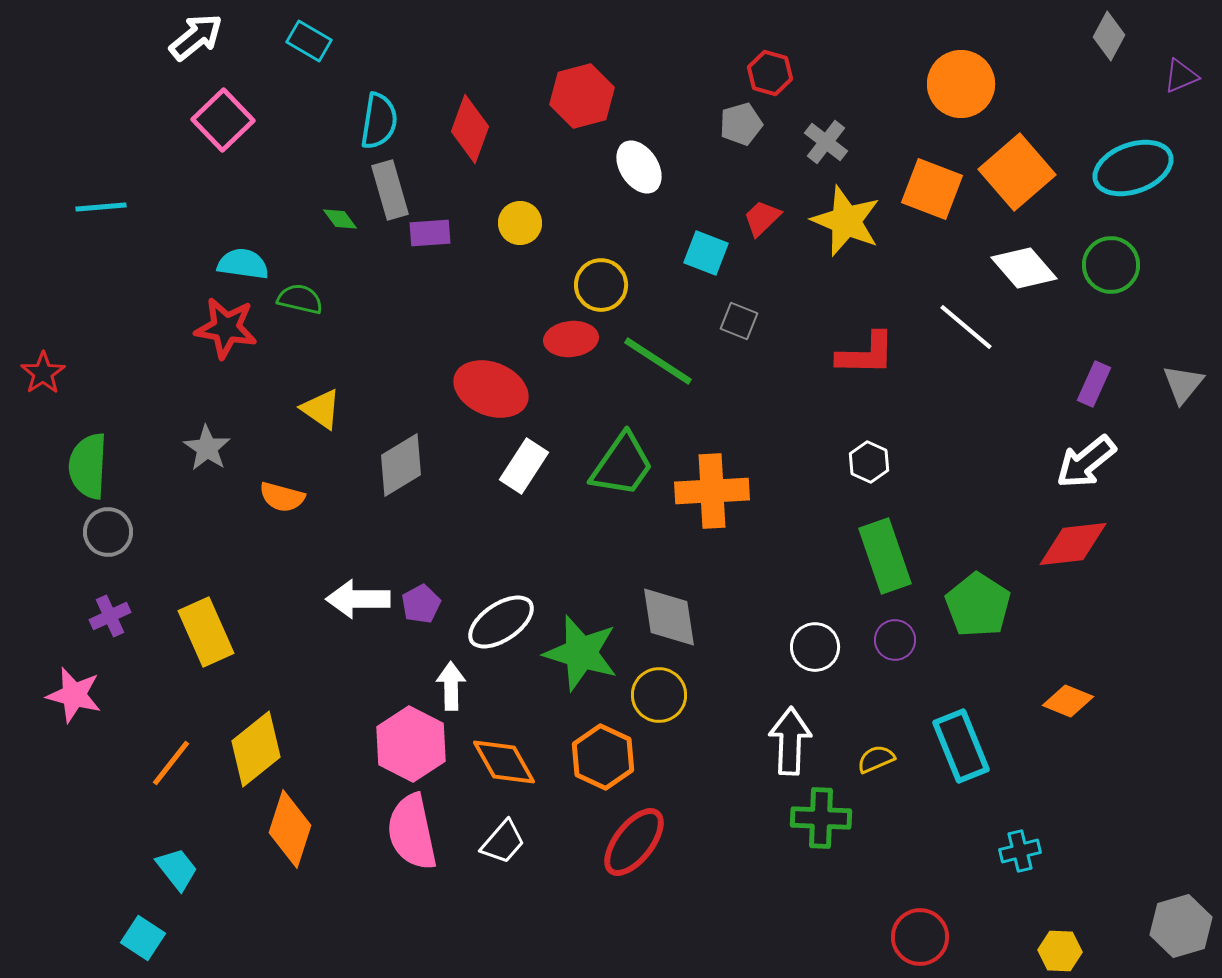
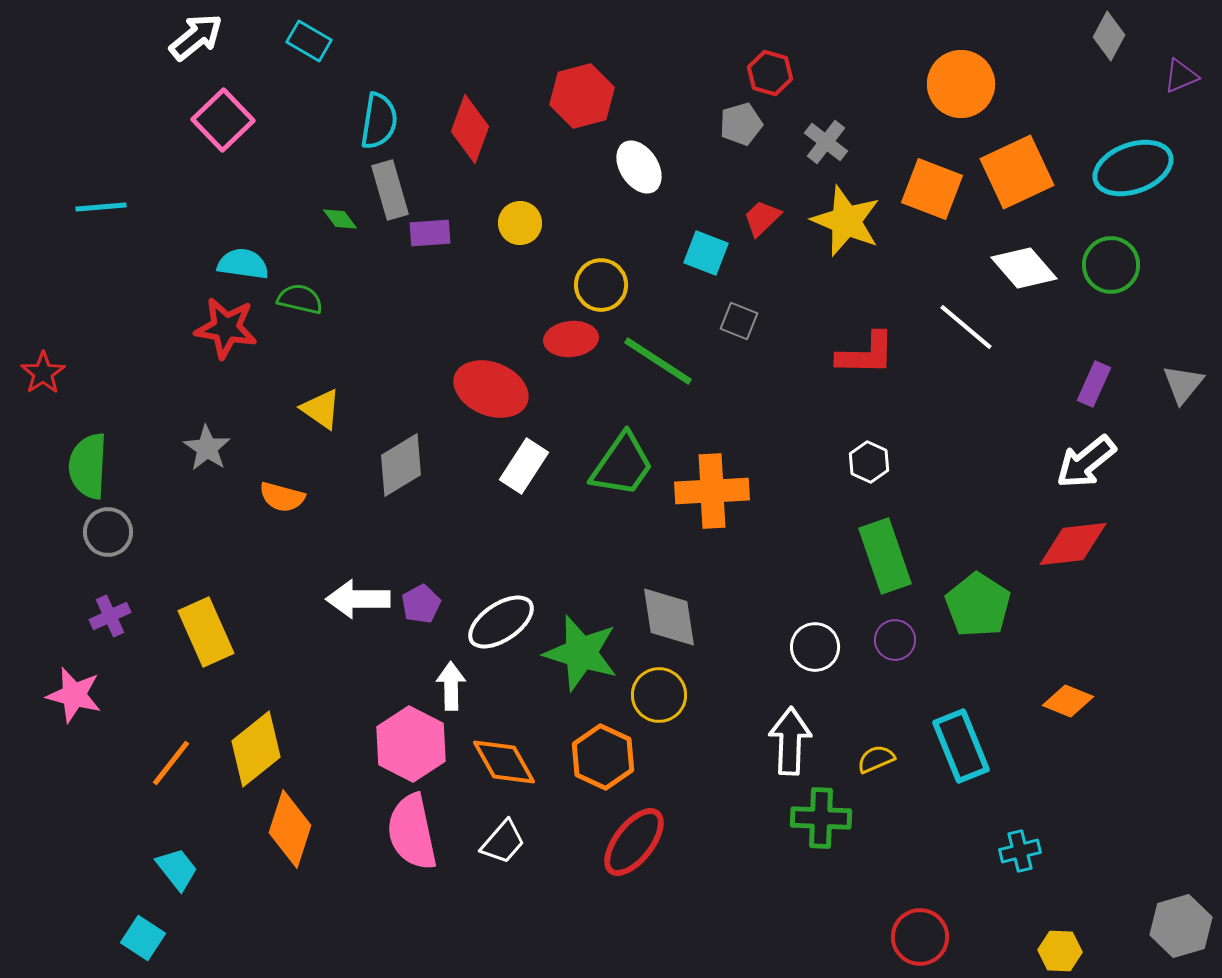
orange square at (1017, 172): rotated 16 degrees clockwise
